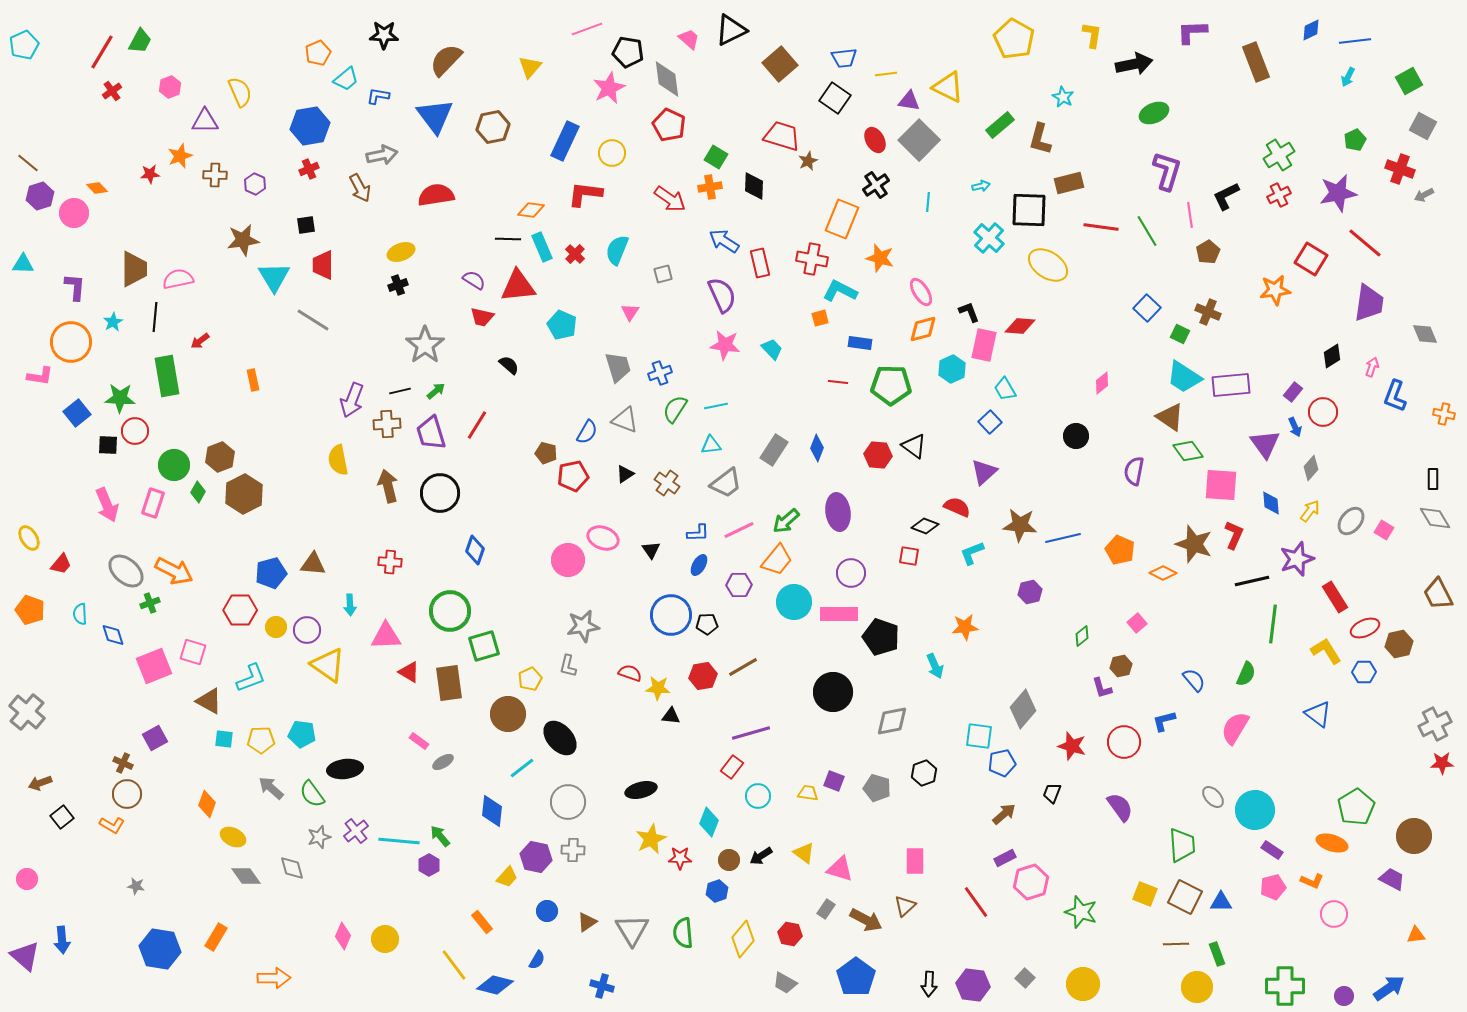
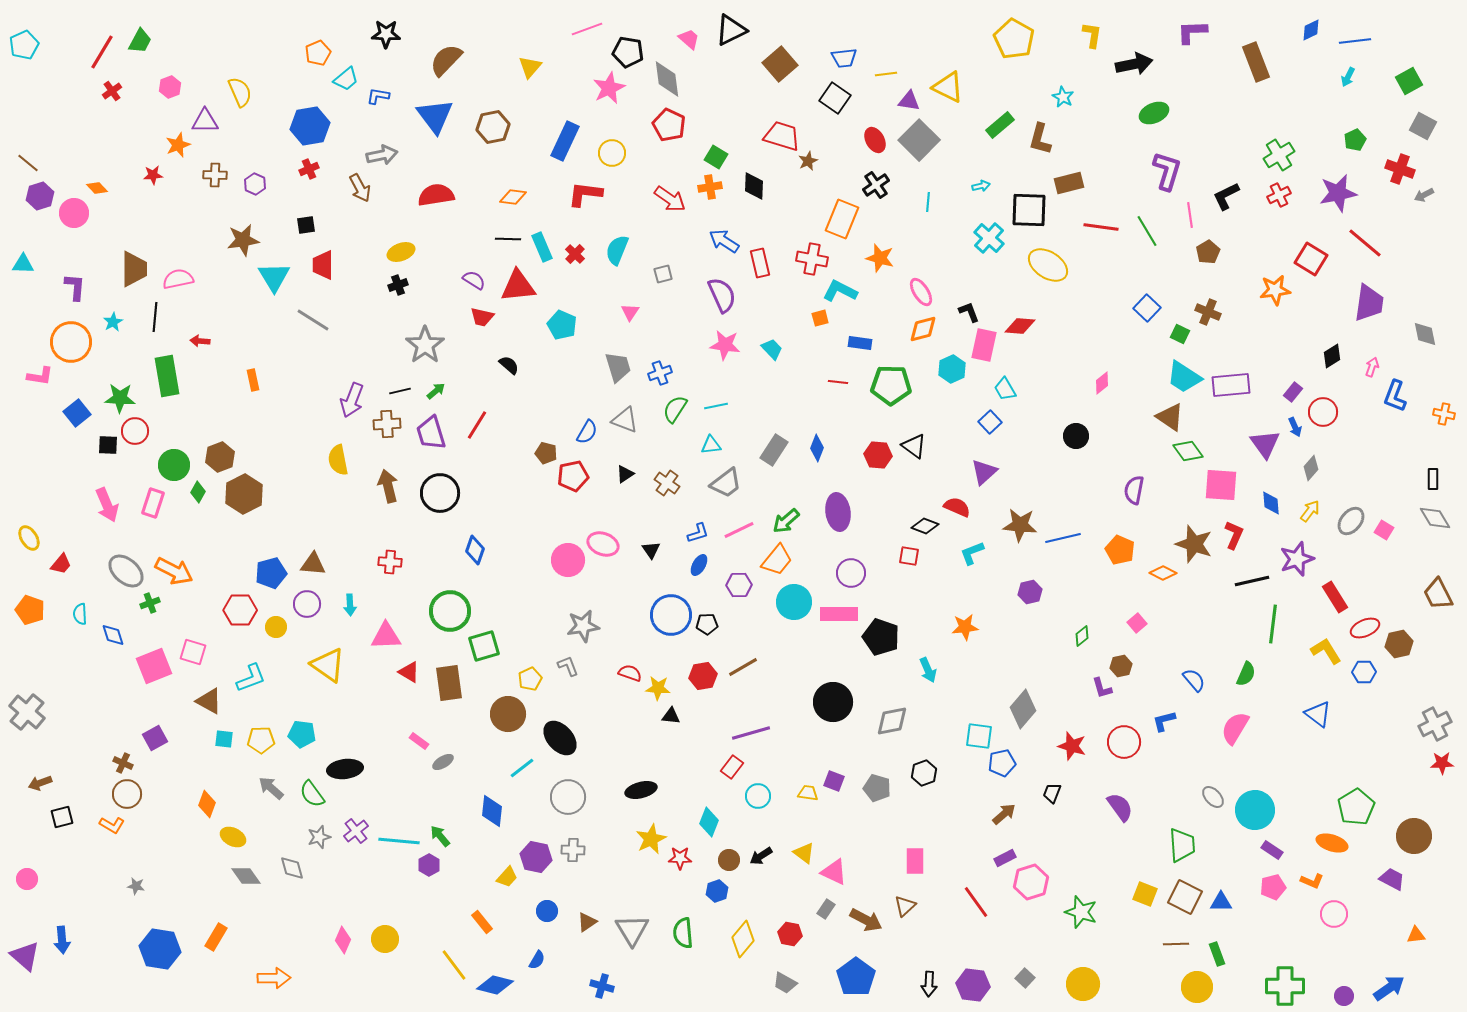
black star at (384, 35): moved 2 px right, 1 px up
orange star at (180, 156): moved 2 px left, 11 px up
red star at (150, 174): moved 3 px right, 1 px down
orange diamond at (531, 210): moved 18 px left, 13 px up
gray diamond at (1425, 334): rotated 12 degrees clockwise
red arrow at (200, 341): rotated 42 degrees clockwise
purple semicircle at (1134, 471): moved 19 px down
blue L-shape at (698, 533): rotated 15 degrees counterclockwise
pink ellipse at (603, 538): moved 6 px down
purple circle at (307, 630): moved 26 px up
gray L-shape at (568, 666): rotated 145 degrees clockwise
cyan arrow at (935, 666): moved 7 px left, 4 px down
black circle at (833, 692): moved 10 px down
gray circle at (568, 802): moved 5 px up
black square at (62, 817): rotated 25 degrees clockwise
pink triangle at (840, 869): moved 6 px left, 3 px down; rotated 8 degrees clockwise
pink diamond at (343, 936): moved 4 px down
